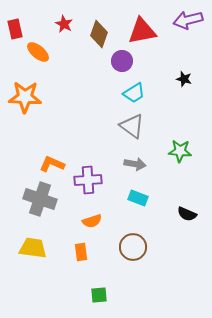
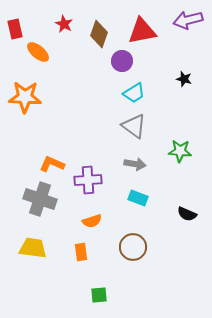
gray triangle: moved 2 px right
